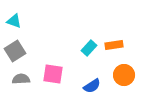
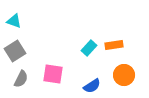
gray semicircle: rotated 120 degrees clockwise
